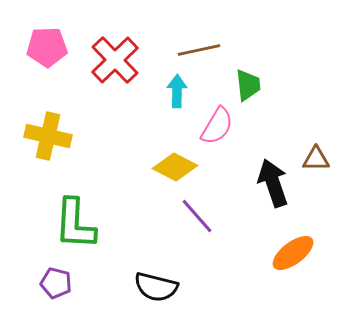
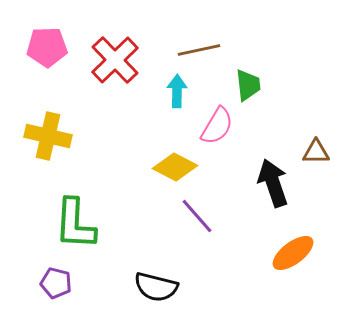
brown triangle: moved 7 px up
